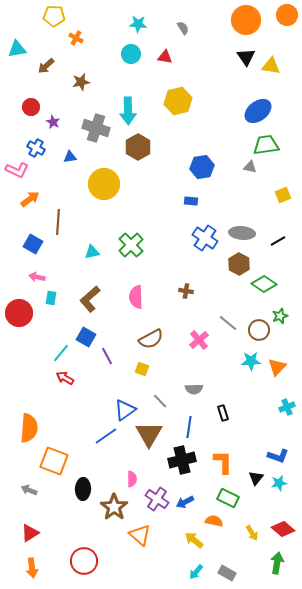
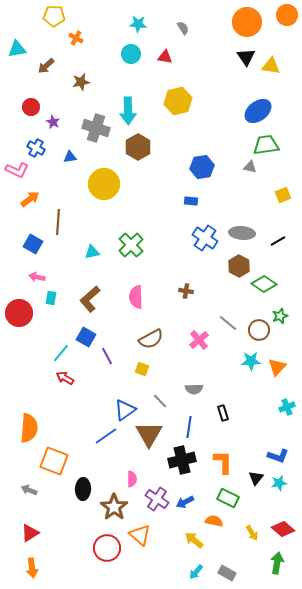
orange circle at (246, 20): moved 1 px right, 2 px down
brown hexagon at (239, 264): moved 2 px down
red circle at (84, 561): moved 23 px right, 13 px up
